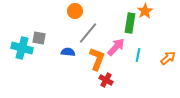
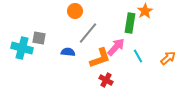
cyan line: moved 1 px down; rotated 40 degrees counterclockwise
orange L-shape: moved 3 px right, 1 px up; rotated 50 degrees clockwise
